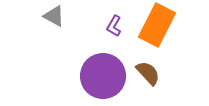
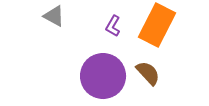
purple L-shape: moved 1 px left
